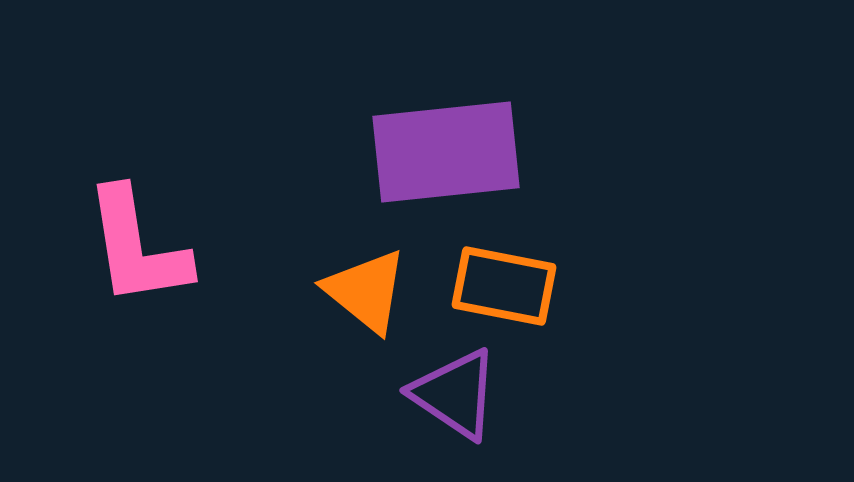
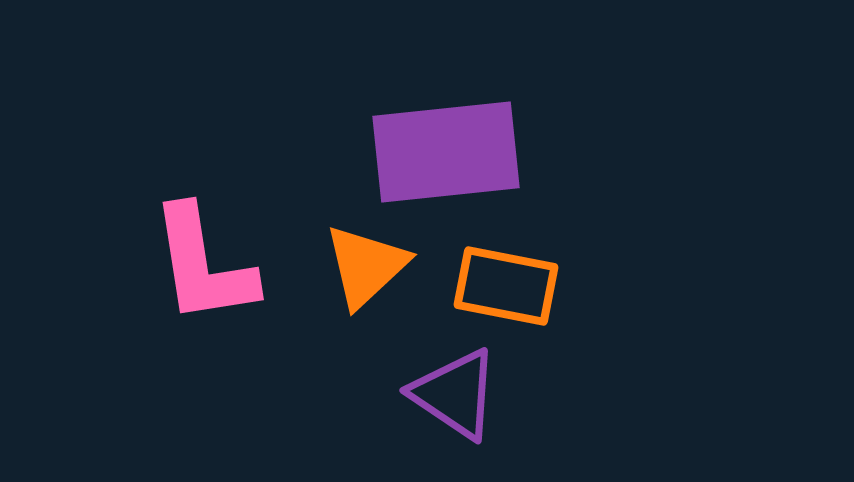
pink L-shape: moved 66 px right, 18 px down
orange rectangle: moved 2 px right
orange triangle: moved 25 px up; rotated 38 degrees clockwise
